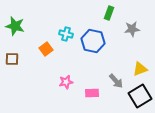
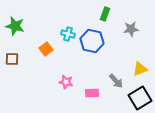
green rectangle: moved 4 px left, 1 px down
gray star: moved 1 px left
cyan cross: moved 2 px right
blue hexagon: moved 1 px left
pink star: rotated 24 degrees clockwise
black square: moved 2 px down
